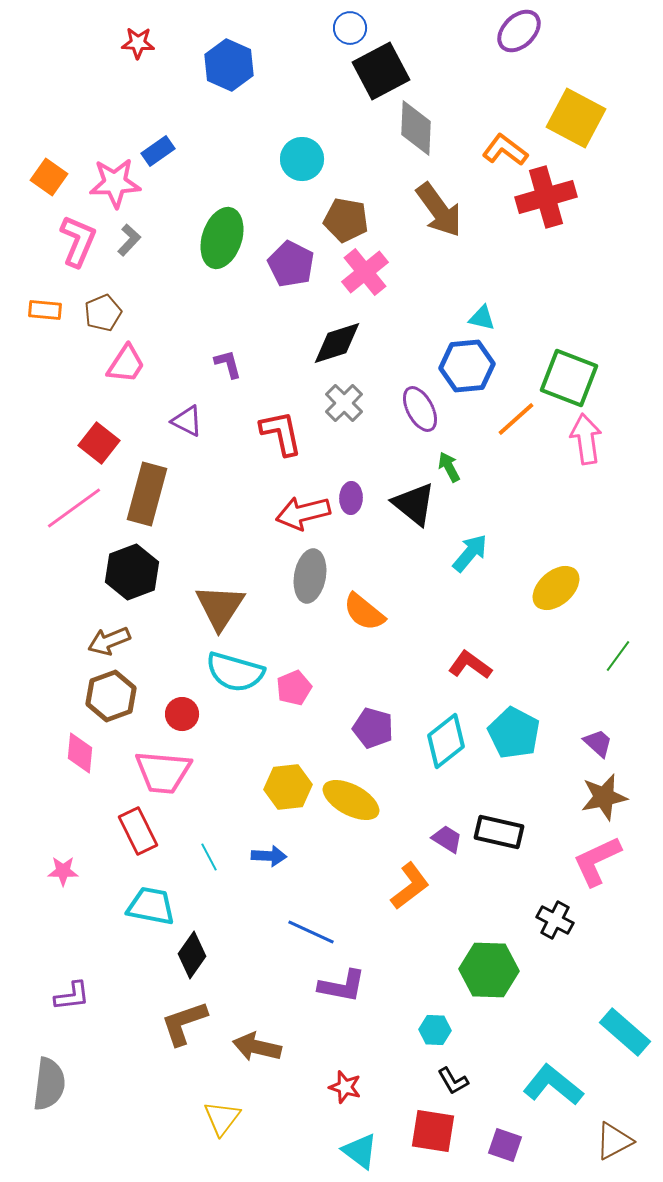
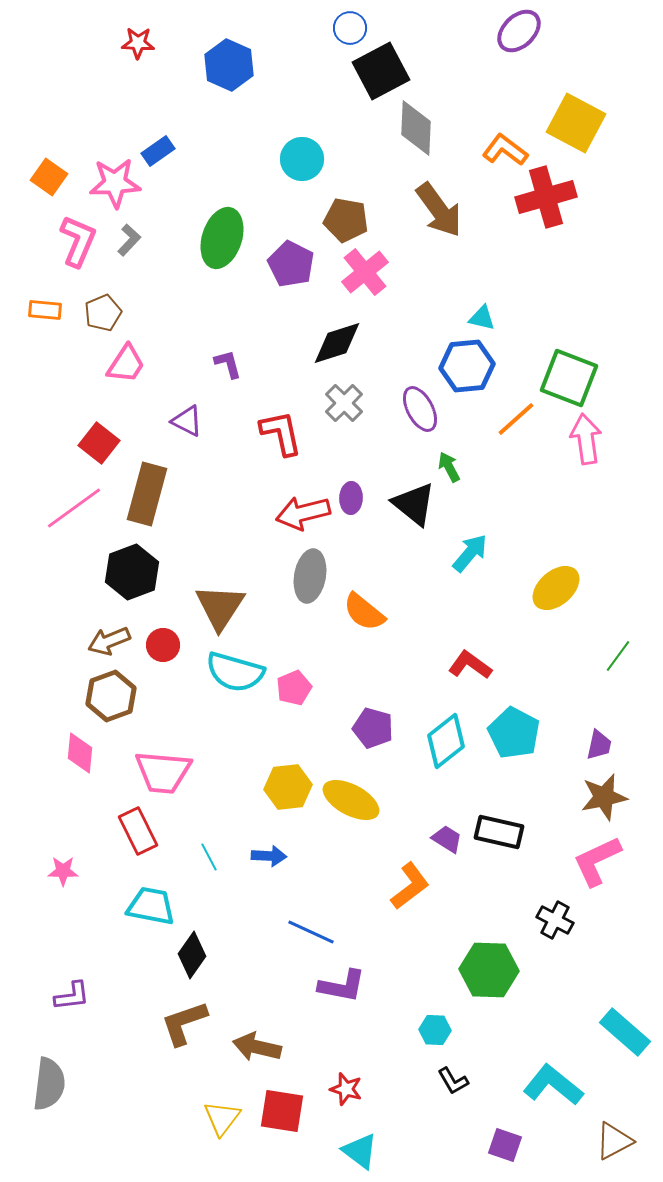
yellow square at (576, 118): moved 5 px down
red circle at (182, 714): moved 19 px left, 69 px up
purple trapezoid at (598, 743): moved 1 px right, 2 px down; rotated 60 degrees clockwise
red star at (345, 1087): moved 1 px right, 2 px down
red square at (433, 1131): moved 151 px left, 20 px up
